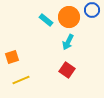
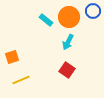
blue circle: moved 1 px right, 1 px down
